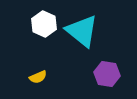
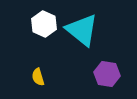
cyan triangle: moved 1 px up
yellow semicircle: rotated 96 degrees clockwise
